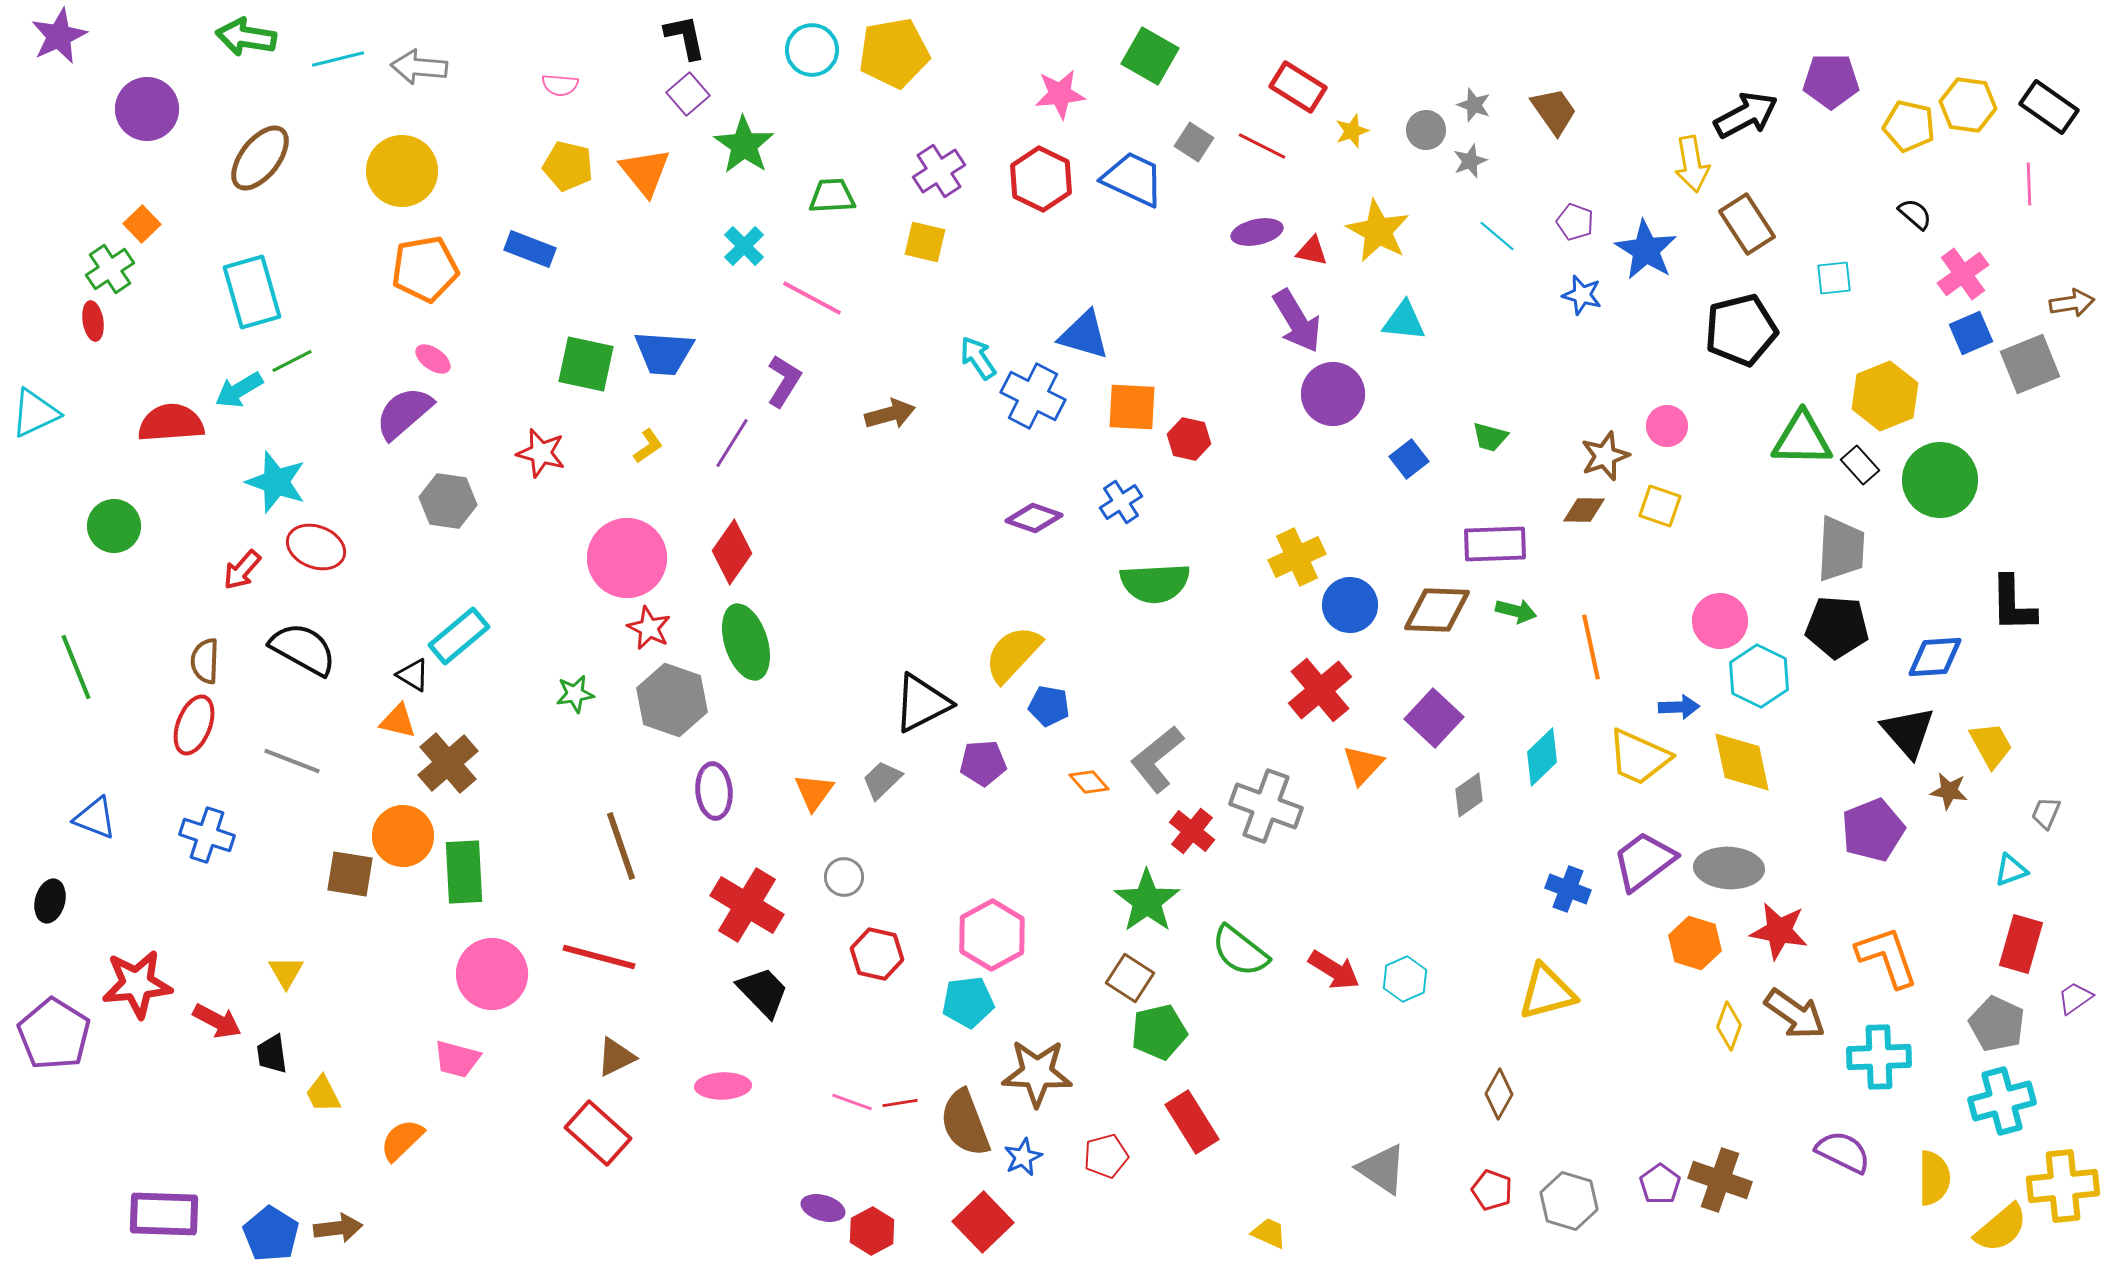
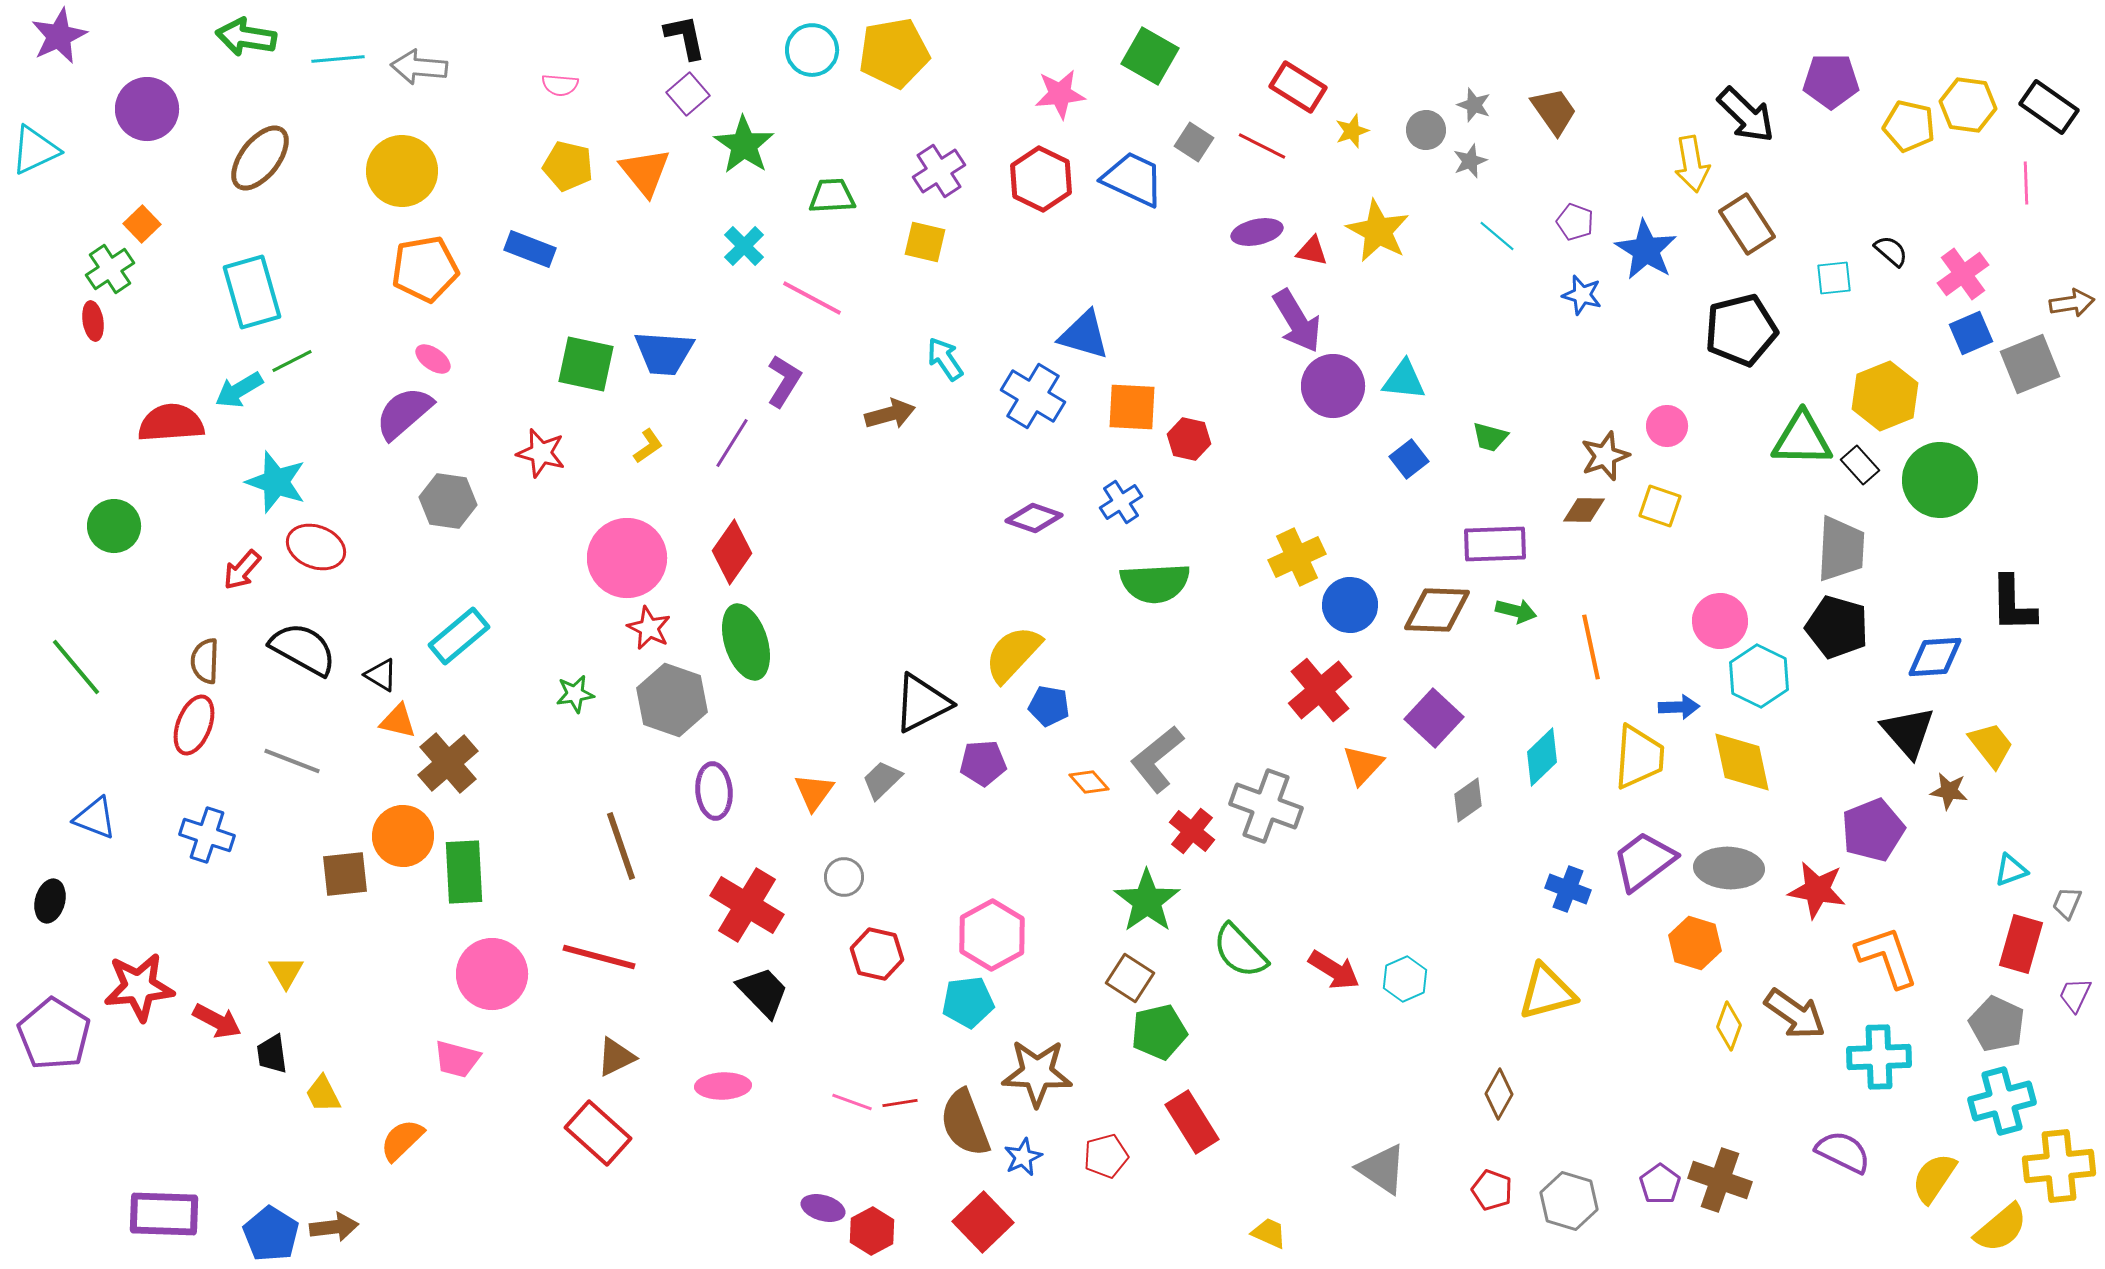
cyan line at (338, 59): rotated 9 degrees clockwise
black arrow at (1746, 115): rotated 72 degrees clockwise
pink line at (2029, 184): moved 3 px left, 1 px up
black semicircle at (1915, 214): moved 24 px left, 37 px down
cyan triangle at (1404, 321): moved 59 px down
cyan arrow at (978, 358): moved 33 px left, 1 px down
purple circle at (1333, 394): moved 8 px up
blue cross at (1033, 396): rotated 4 degrees clockwise
cyan triangle at (35, 413): moved 263 px up
black pentagon at (1837, 627): rotated 12 degrees clockwise
green line at (76, 667): rotated 18 degrees counterclockwise
black triangle at (413, 675): moved 32 px left
yellow trapezoid at (1991, 745): rotated 9 degrees counterclockwise
yellow trapezoid at (1639, 757): rotated 110 degrees counterclockwise
gray diamond at (1469, 795): moved 1 px left, 5 px down
gray trapezoid at (2046, 813): moved 21 px right, 90 px down
brown square at (350, 874): moved 5 px left; rotated 15 degrees counterclockwise
red star at (1779, 931): moved 38 px right, 41 px up
green semicircle at (1240, 951): rotated 8 degrees clockwise
red star at (137, 984): moved 2 px right, 3 px down
purple trapezoid at (2075, 998): moved 3 px up; rotated 30 degrees counterclockwise
yellow semicircle at (1934, 1178): rotated 146 degrees counterclockwise
yellow cross at (2063, 1186): moved 4 px left, 20 px up
brown arrow at (338, 1228): moved 4 px left, 1 px up
